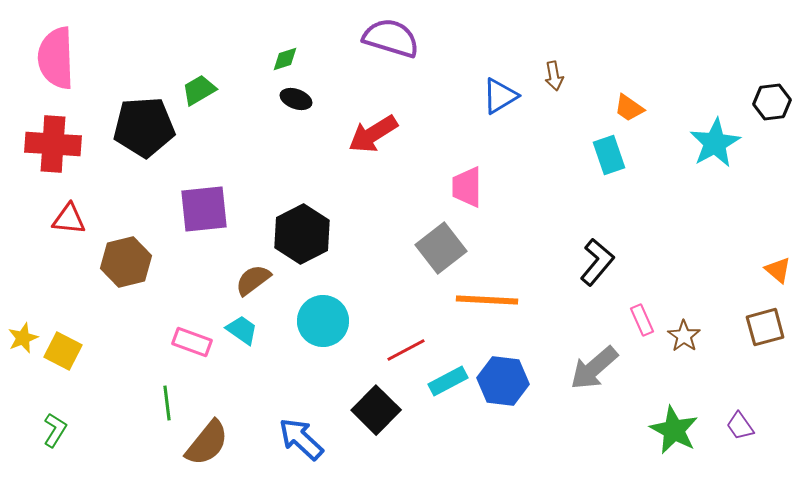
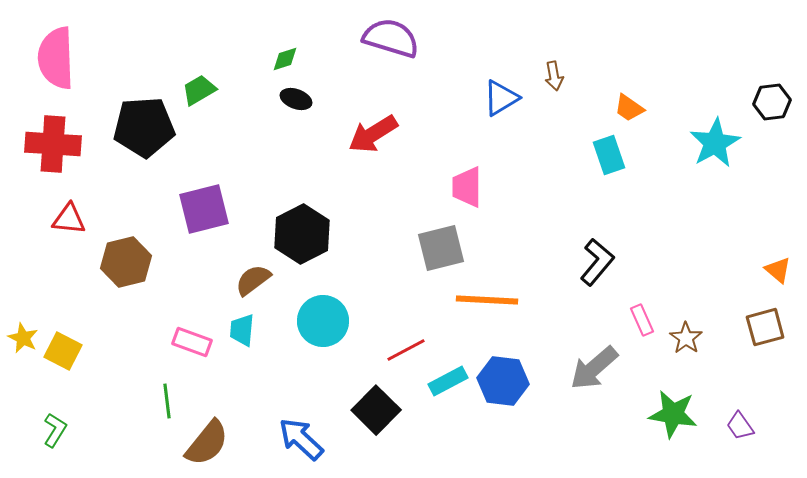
blue triangle at (500, 96): moved 1 px right, 2 px down
purple square at (204, 209): rotated 8 degrees counterclockwise
gray square at (441, 248): rotated 24 degrees clockwise
cyan trapezoid at (242, 330): rotated 120 degrees counterclockwise
brown star at (684, 336): moved 2 px right, 2 px down
yellow star at (23, 338): rotated 24 degrees counterclockwise
green line at (167, 403): moved 2 px up
green star at (674, 430): moved 1 px left, 16 px up; rotated 18 degrees counterclockwise
